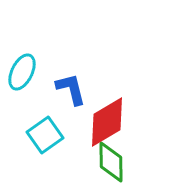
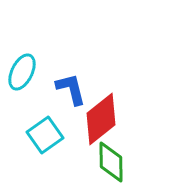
red diamond: moved 6 px left, 3 px up; rotated 8 degrees counterclockwise
